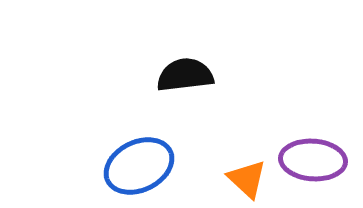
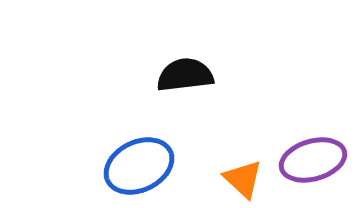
purple ellipse: rotated 20 degrees counterclockwise
orange triangle: moved 4 px left
